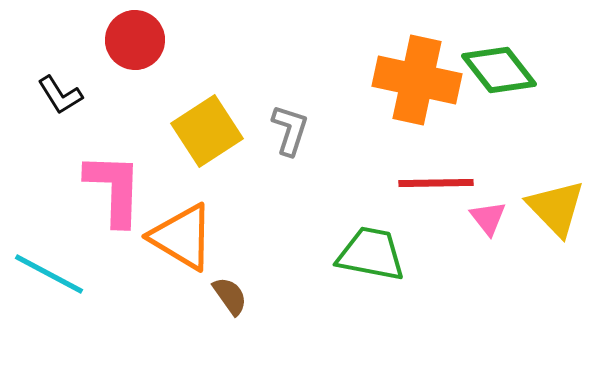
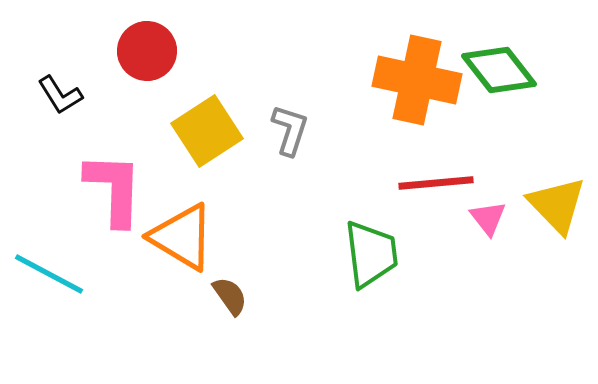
red circle: moved 12 px right, 11 px down
red line: rotated 4 degrees counterclockwise
yellow triangle: moved 1 px right, 3 px up
green trapezoid: rotated 72 degrees clockwise
